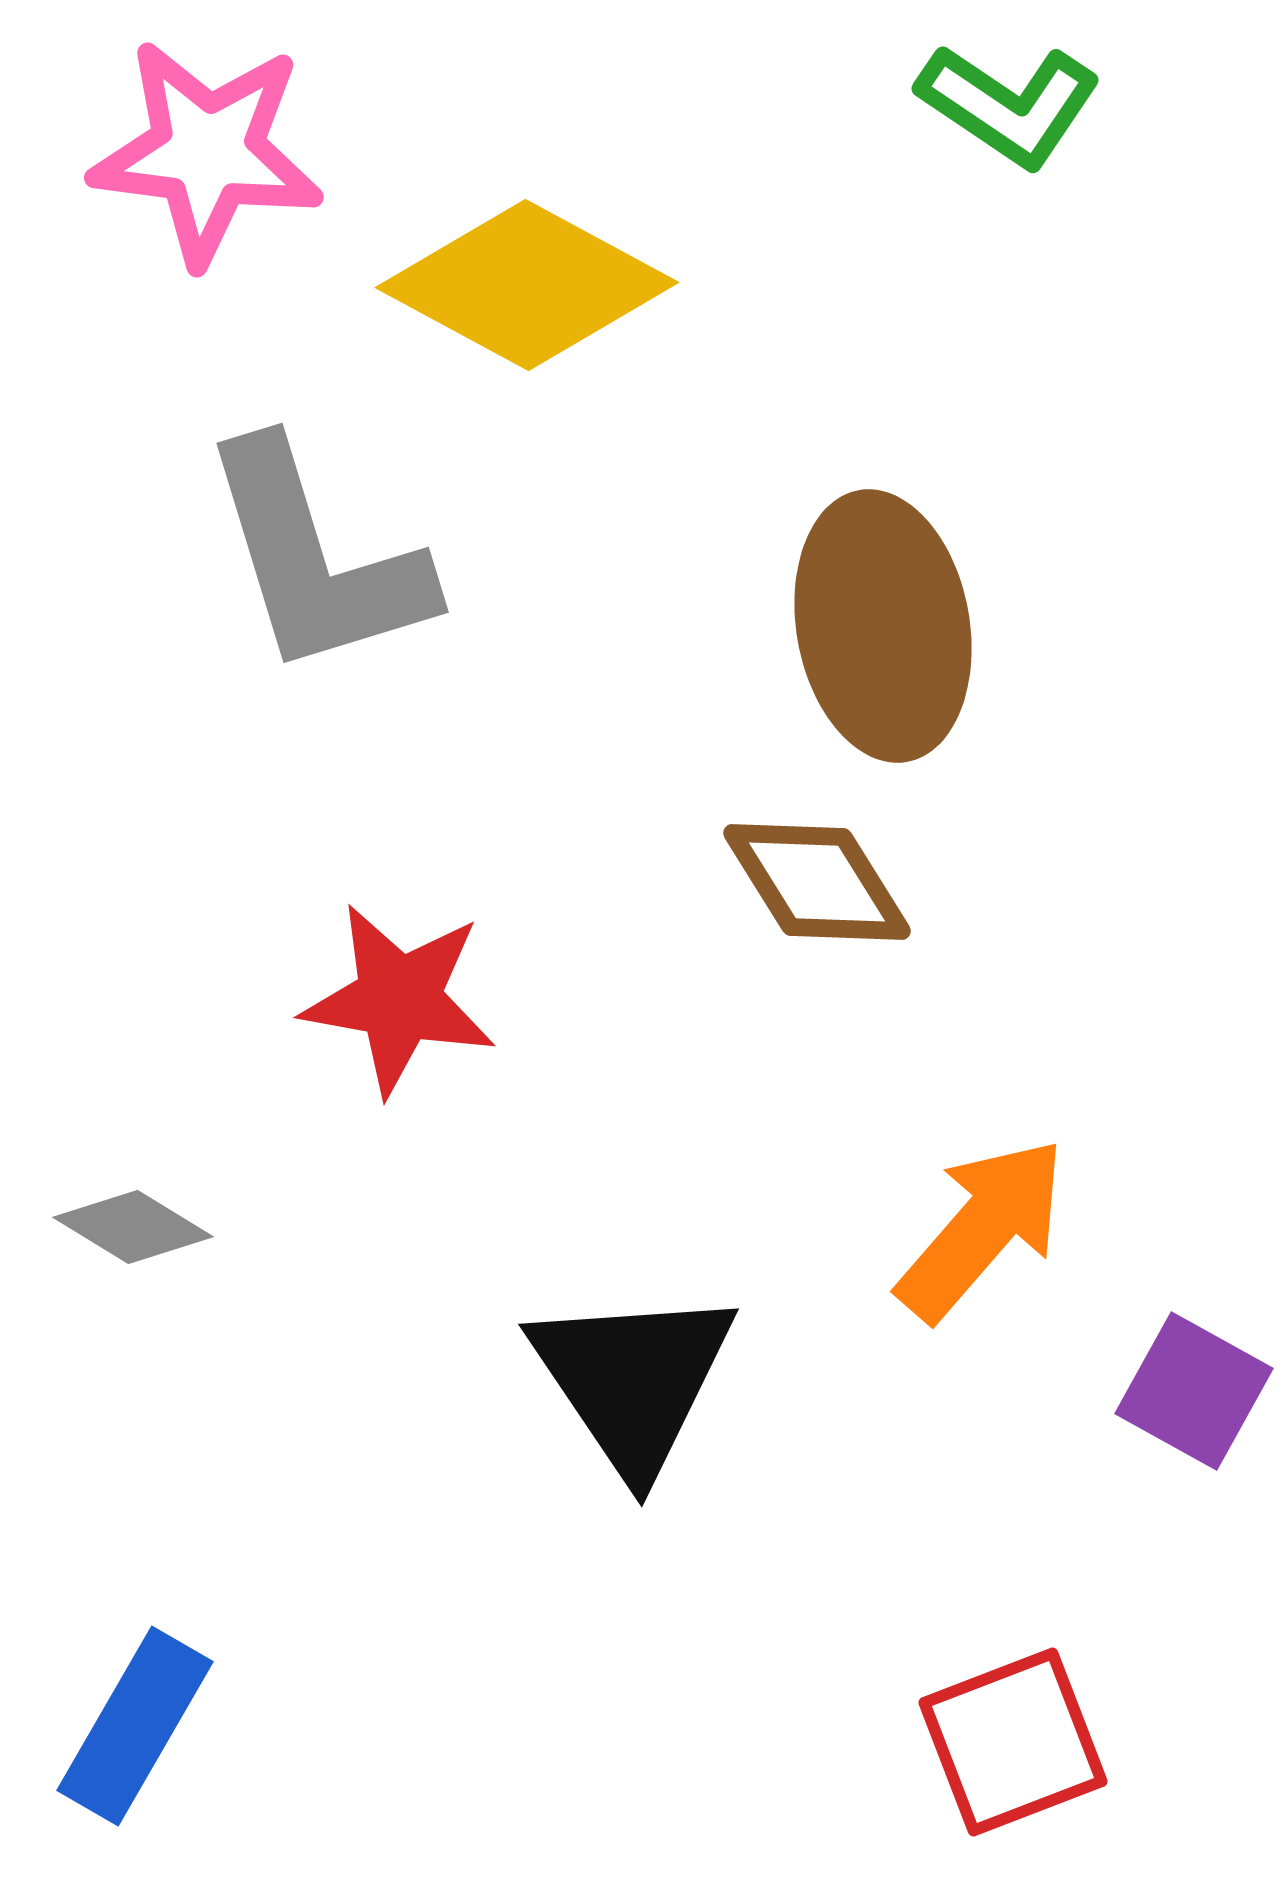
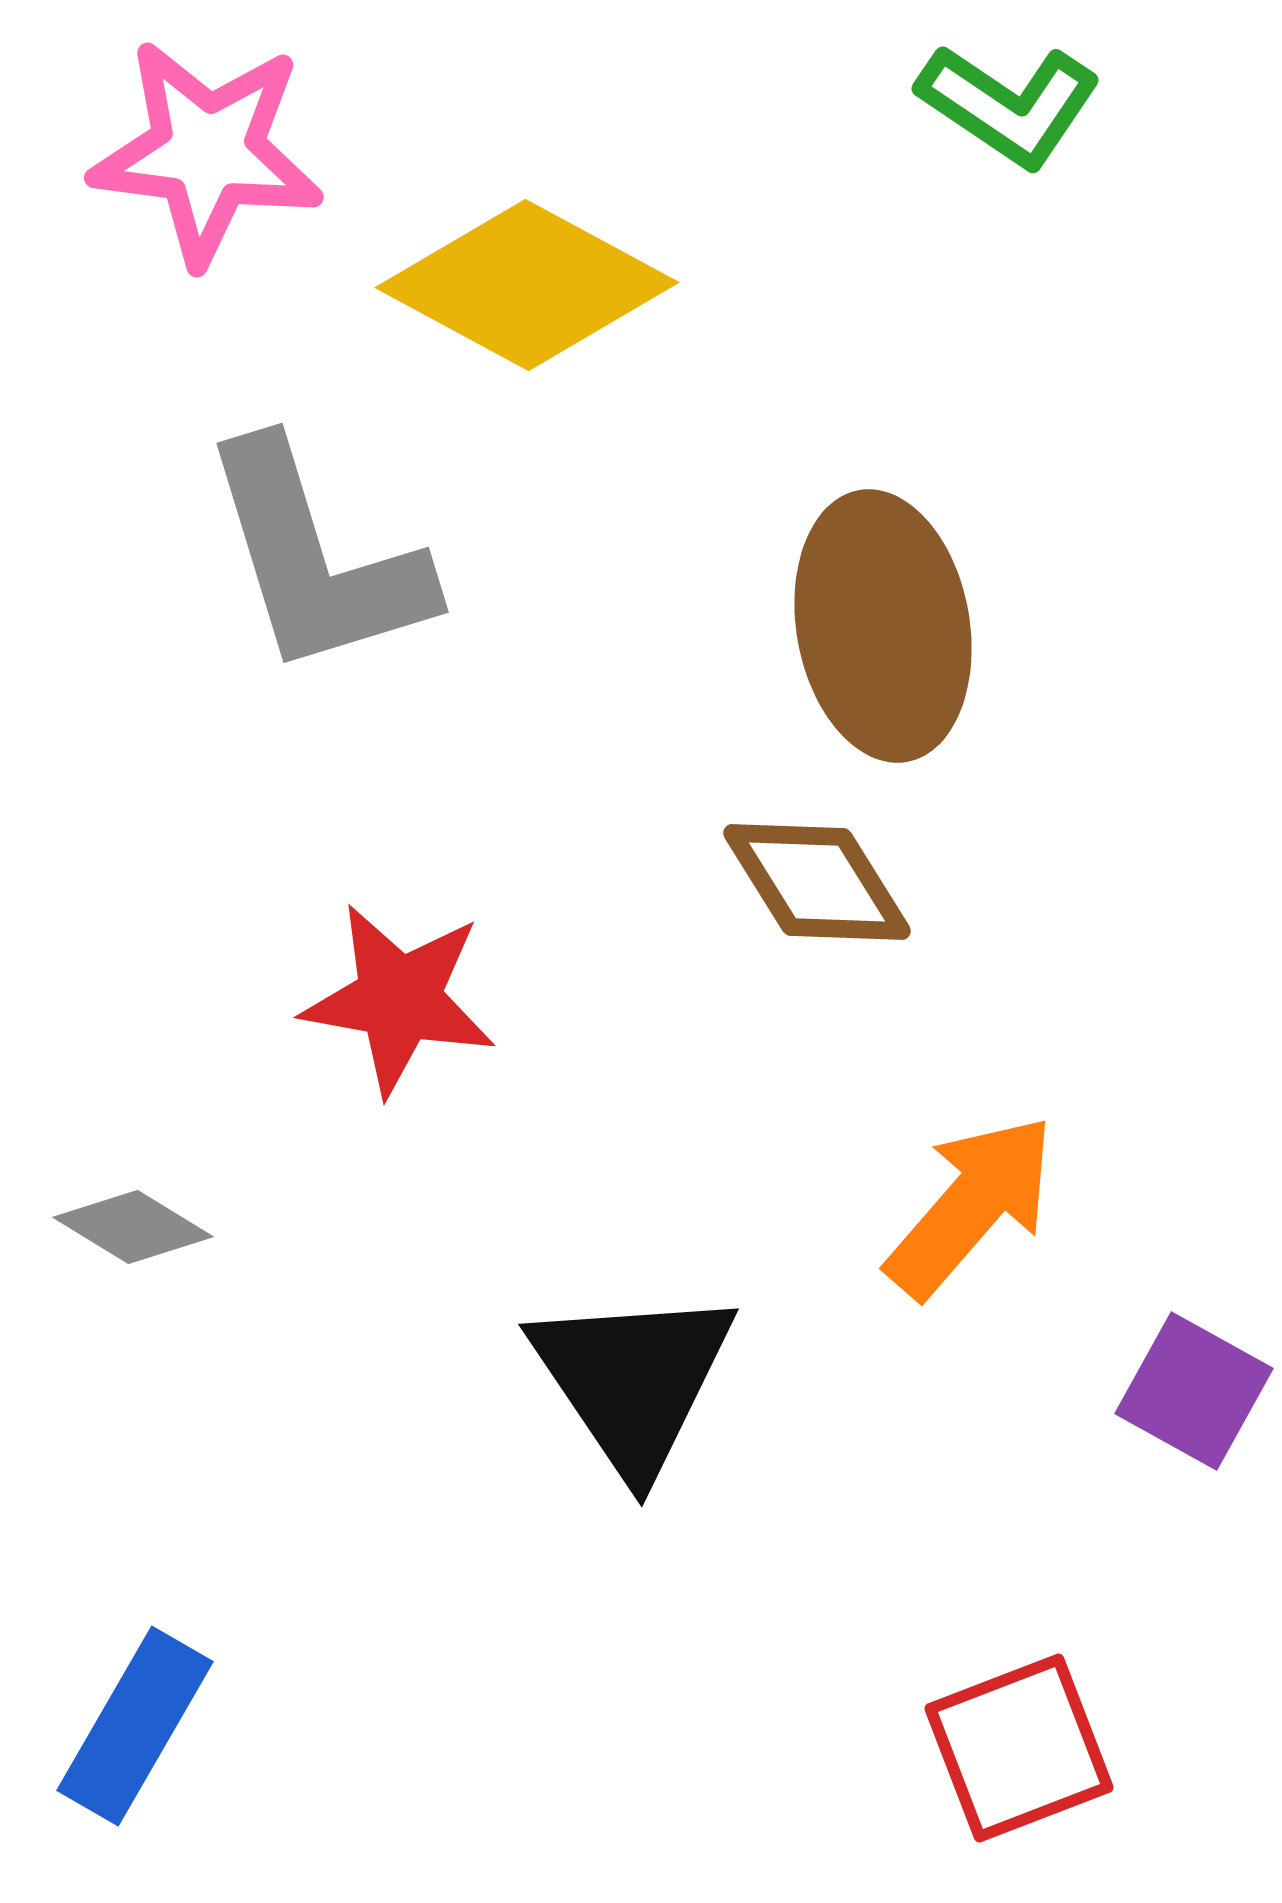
orange arrow: moved 11 px left, 23 px up
red square: moved 6 px right, 6 px down
